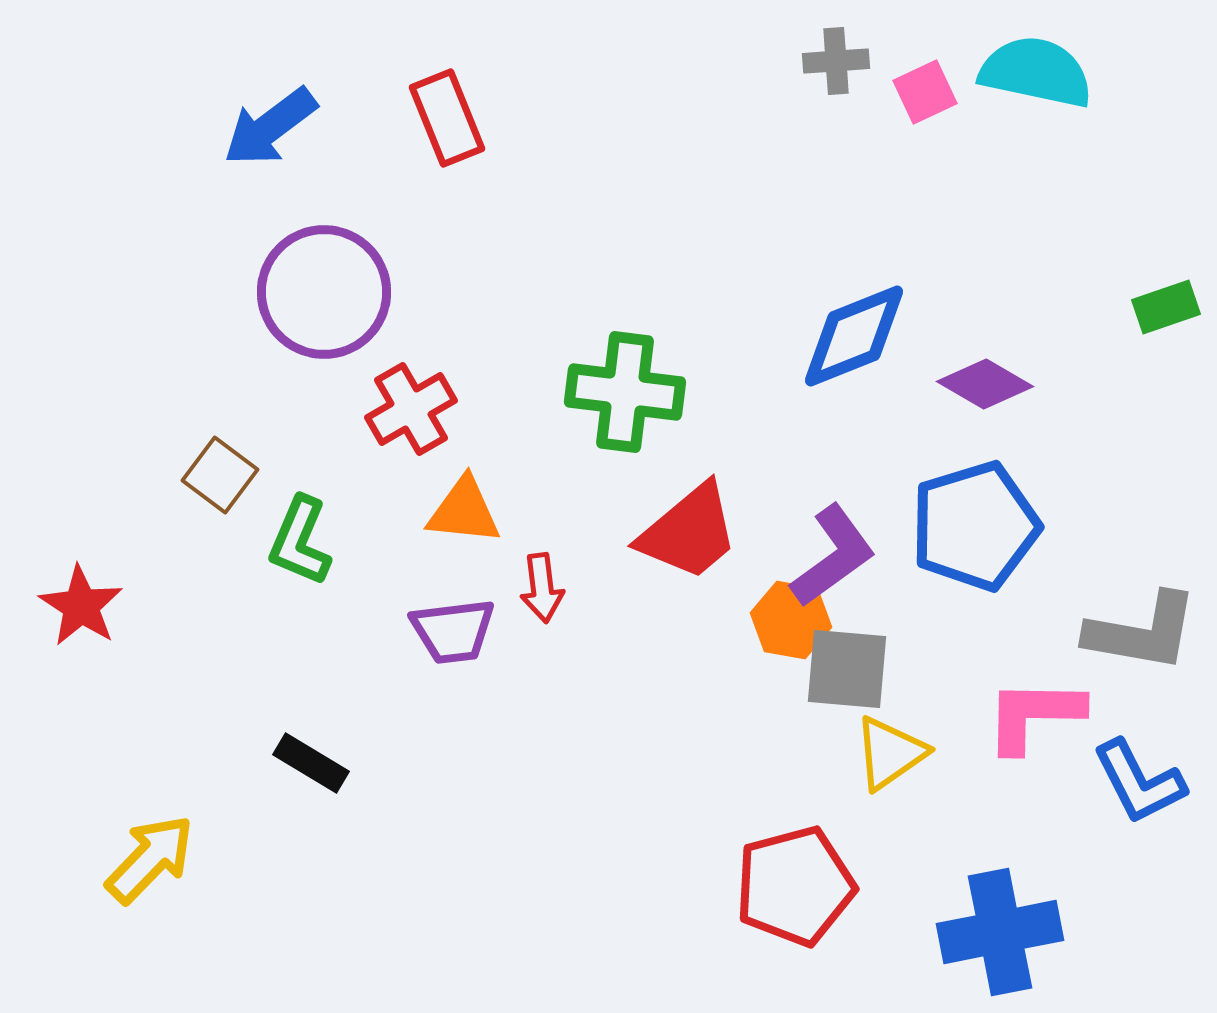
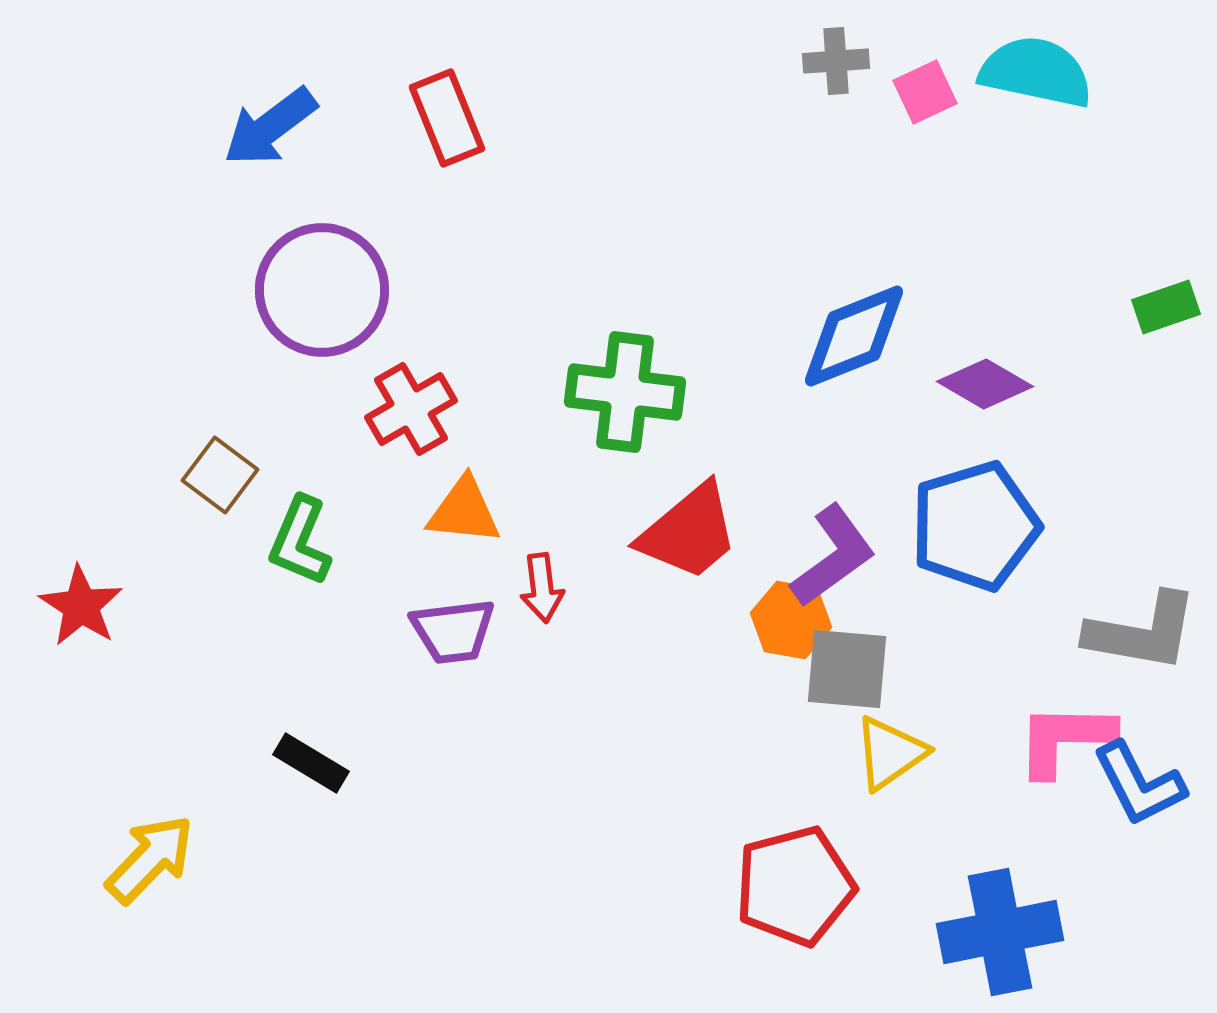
purple circle: moved 2 px left, 2 px up
pink L-shape: moved 31 px right, 24 px down
blue L-shape: moved 2 px down
